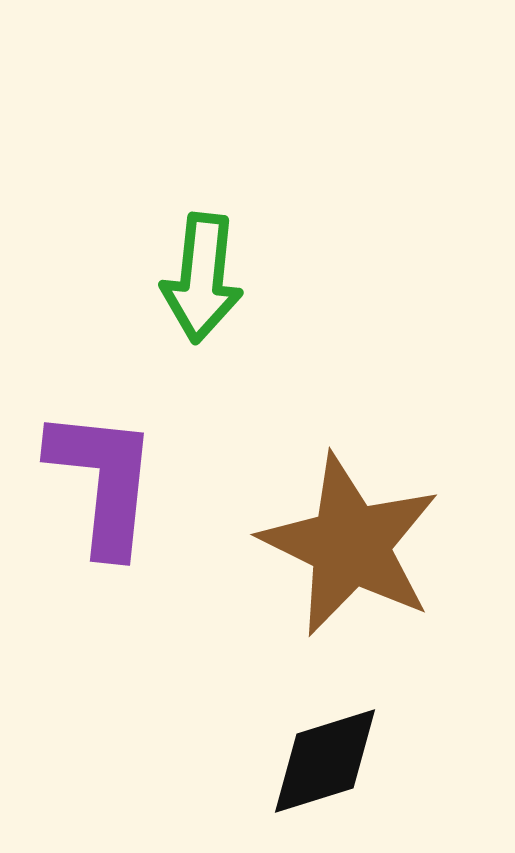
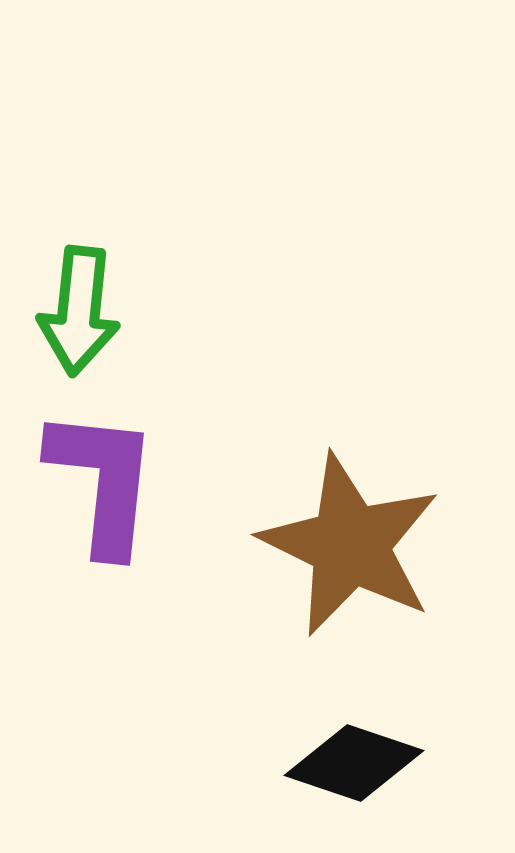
green arrow: moved 123 px left, 33 px down
black diamond: moved 29 px right, 2 px down; rotated 36 degrees clockwise
